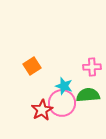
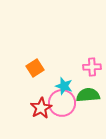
orange square: moved 3 px right, 2 px down
red star: moved 1 px left, 2 px up
